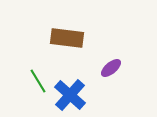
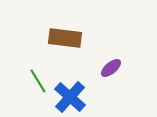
brown rectangle: moved 2 px left
blue cross: moved 2 px down
